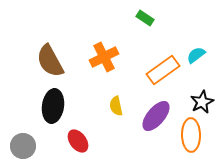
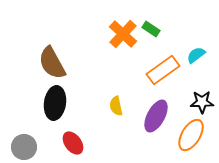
green rectangle: moved 6 px right, 11 px down
orange cross: moved 19 px right, 23 px up; rotated 20 degrees counterclockwise
brown semicircle: moved 2 px right, 2 px down
black star: rotated 25 degrees clockwise
black ellipse: moved 2 px right, 3 px up
purple ellipse: rotated 12 degrees counterclockwise
orange ellipse: rotated 32 degrees clockwise
red ellipse: moved 5 px left, 2 px down
gray circle: moved 1 px right, 1 px down
